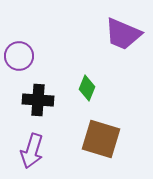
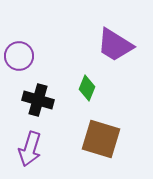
purple trapezoid: moved 8 px left, 11 px down; rotated 9 degrees clockwise
black cross: rotated 12 degrees clockwise
purple arrow: moved 2 px left, 2 px up
